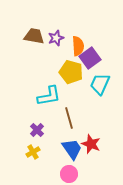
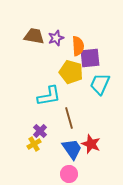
purple square: rotated 30 degrees clockwise
purple cross: moved 3 px right, 1 px down
yellow cross: moved 1 px right, 8 px up
